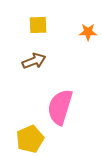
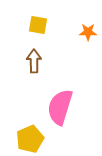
yellow square: rotated 12 degrees clockwise
brown arrow: rotated 70 degrees counterclockwise
